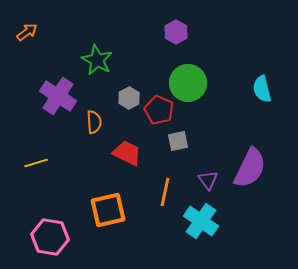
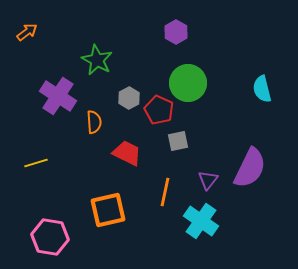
purple triangle: rotated 15 degrees clockwise
